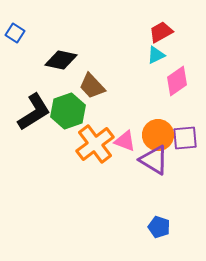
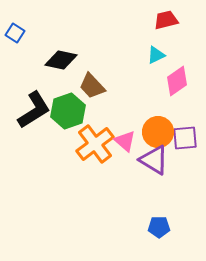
red trapezoid: moved 5 px right, 12 px up; rotated 15 degrees clockwise
black L-shape: moved 2 px up
orange circle: moved 3 px up
pink triangle: rotated 20 degrees clockwise
blue pentagon: rotated 20 degrees counterclockwise
